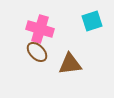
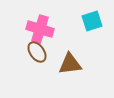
brown ellipse: rotated 10 degrees clockwise
